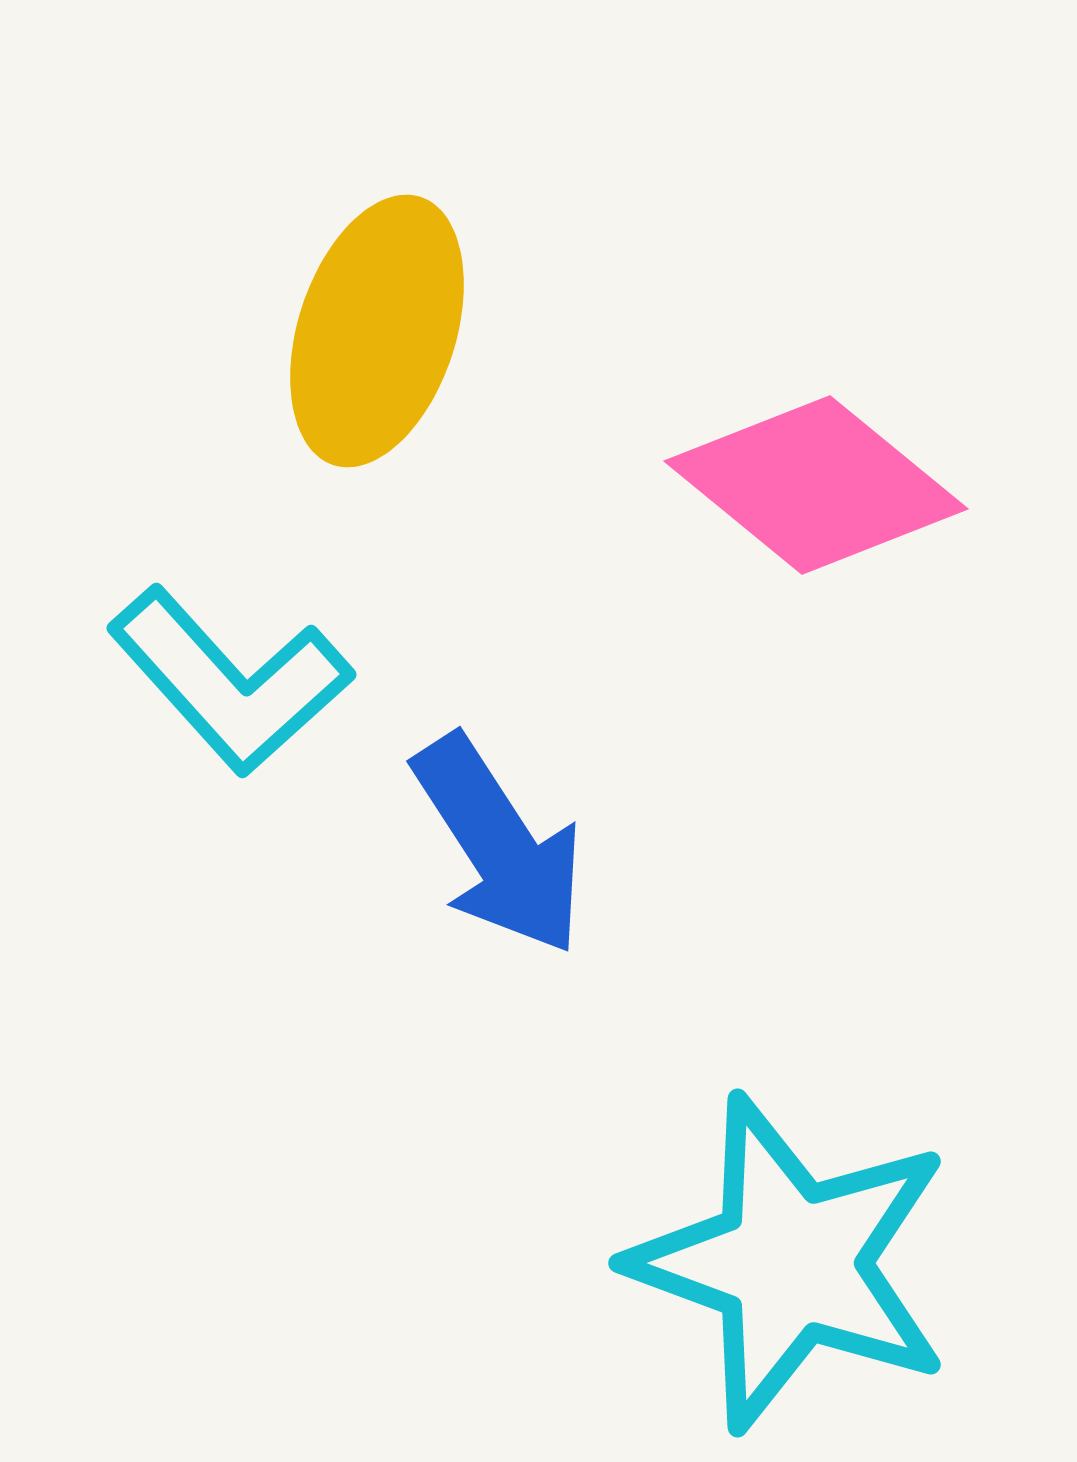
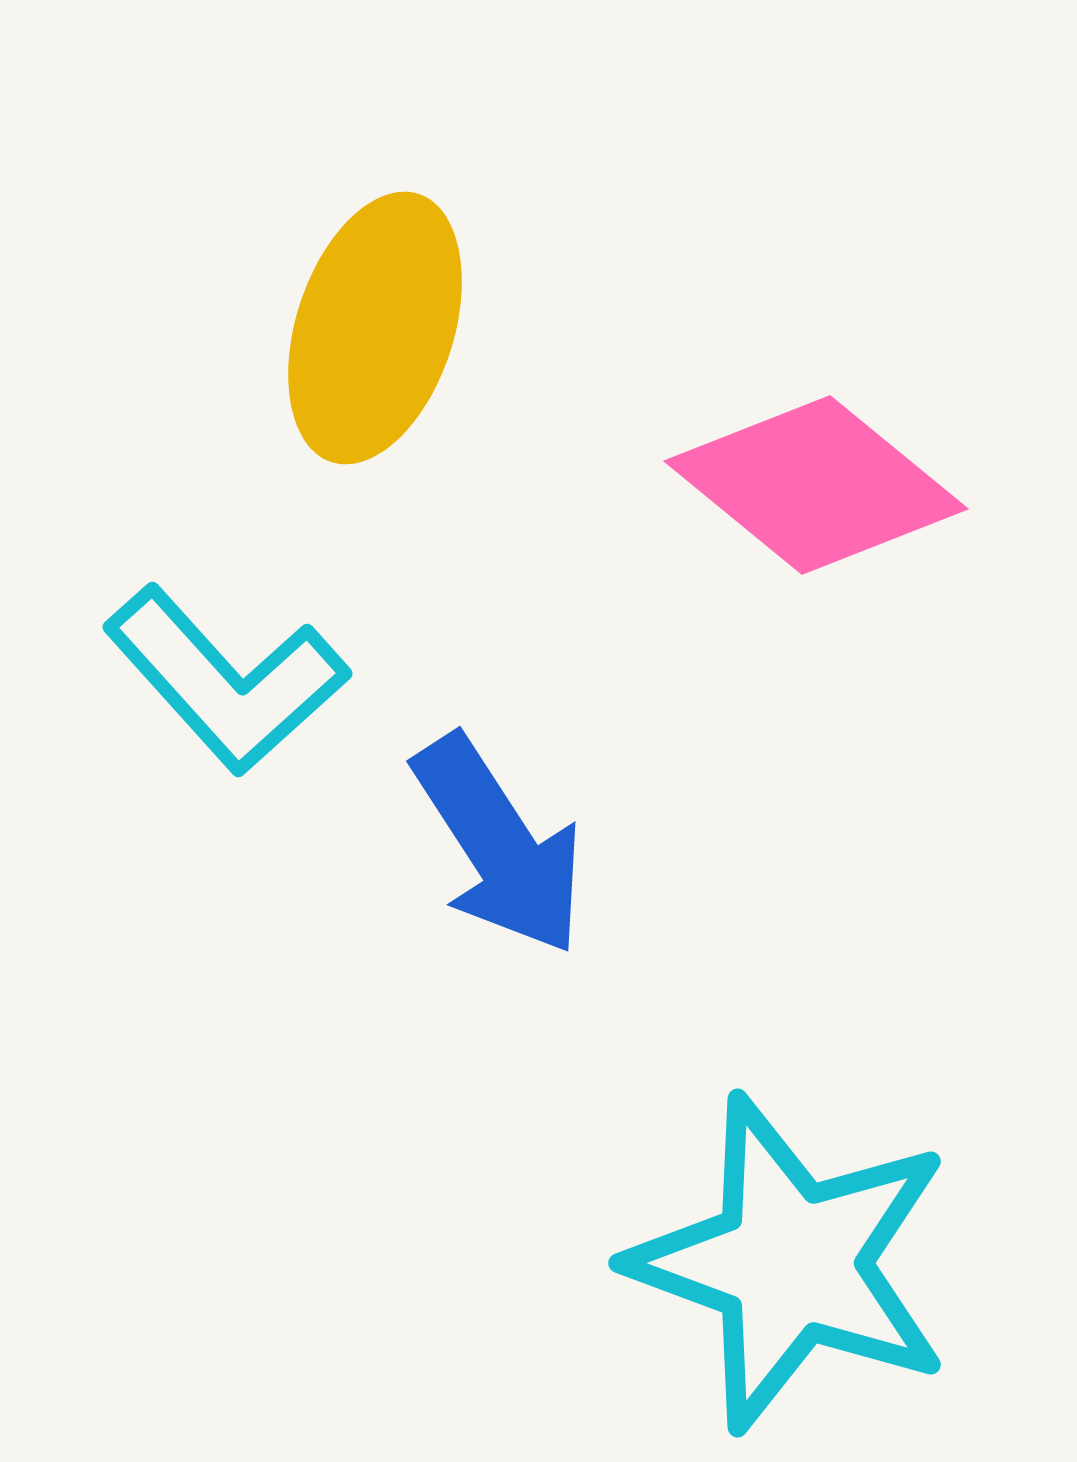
yellow ellipse: moved 2 px left, 3 px up
cyan L-shape: moved 4 px left, 1 px up
